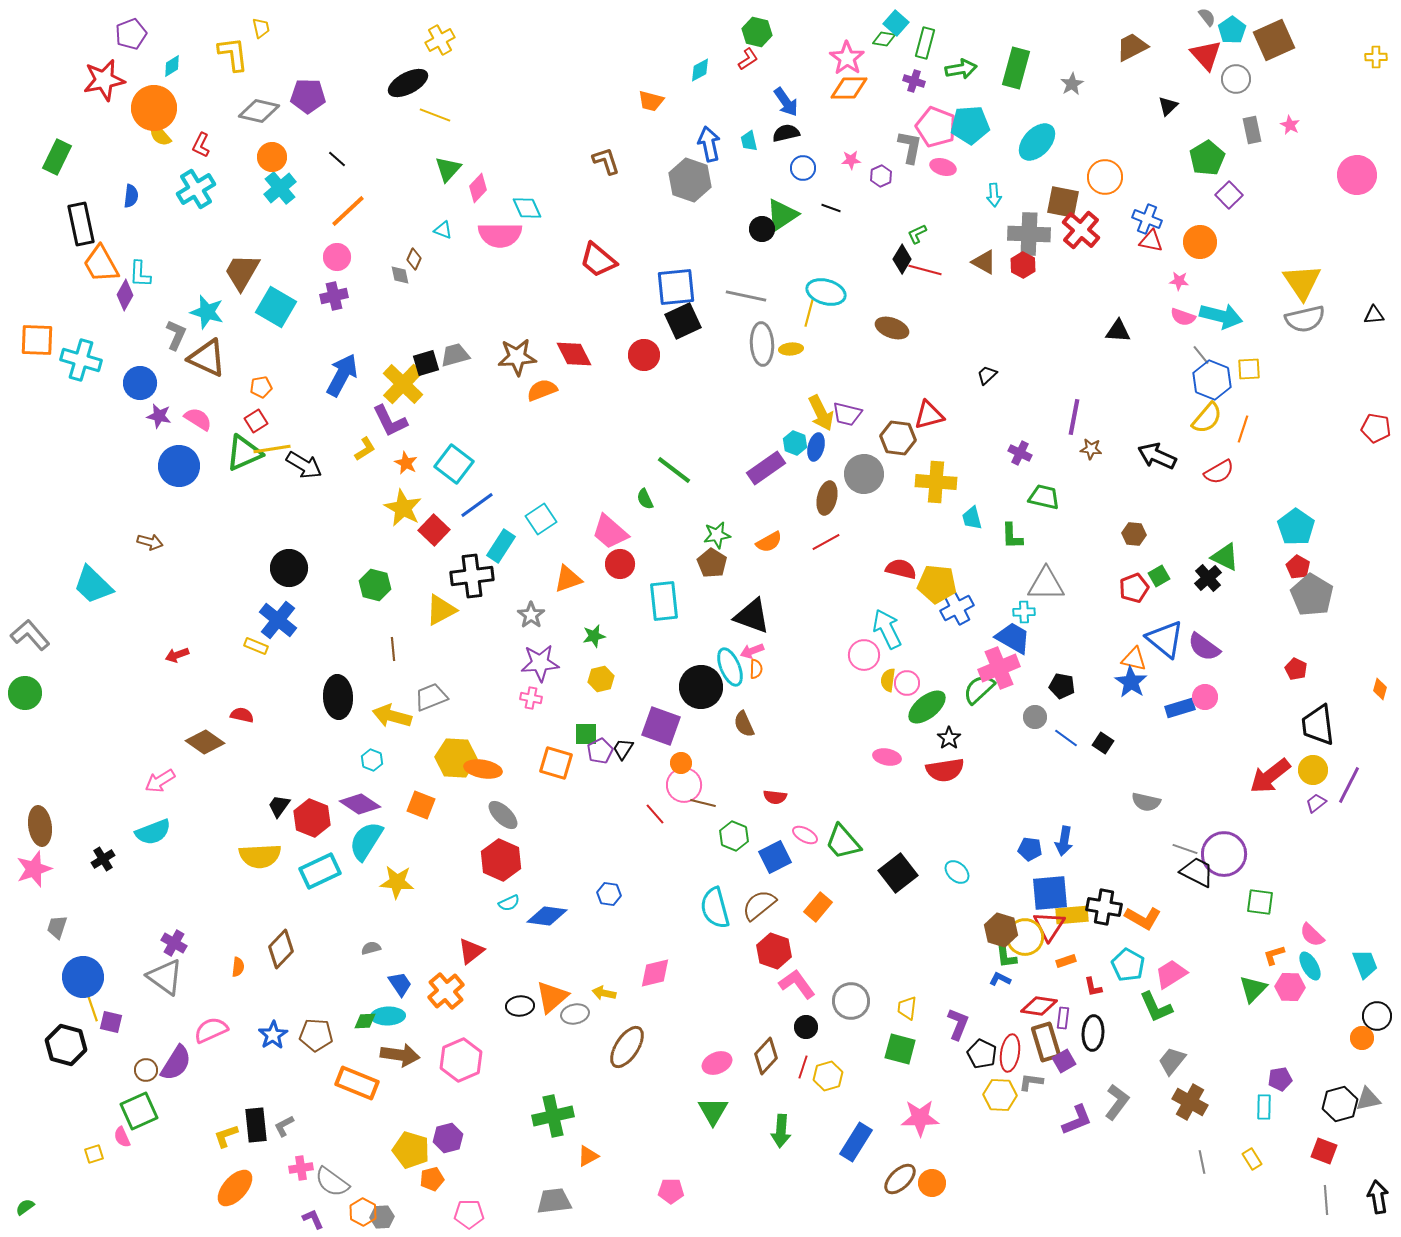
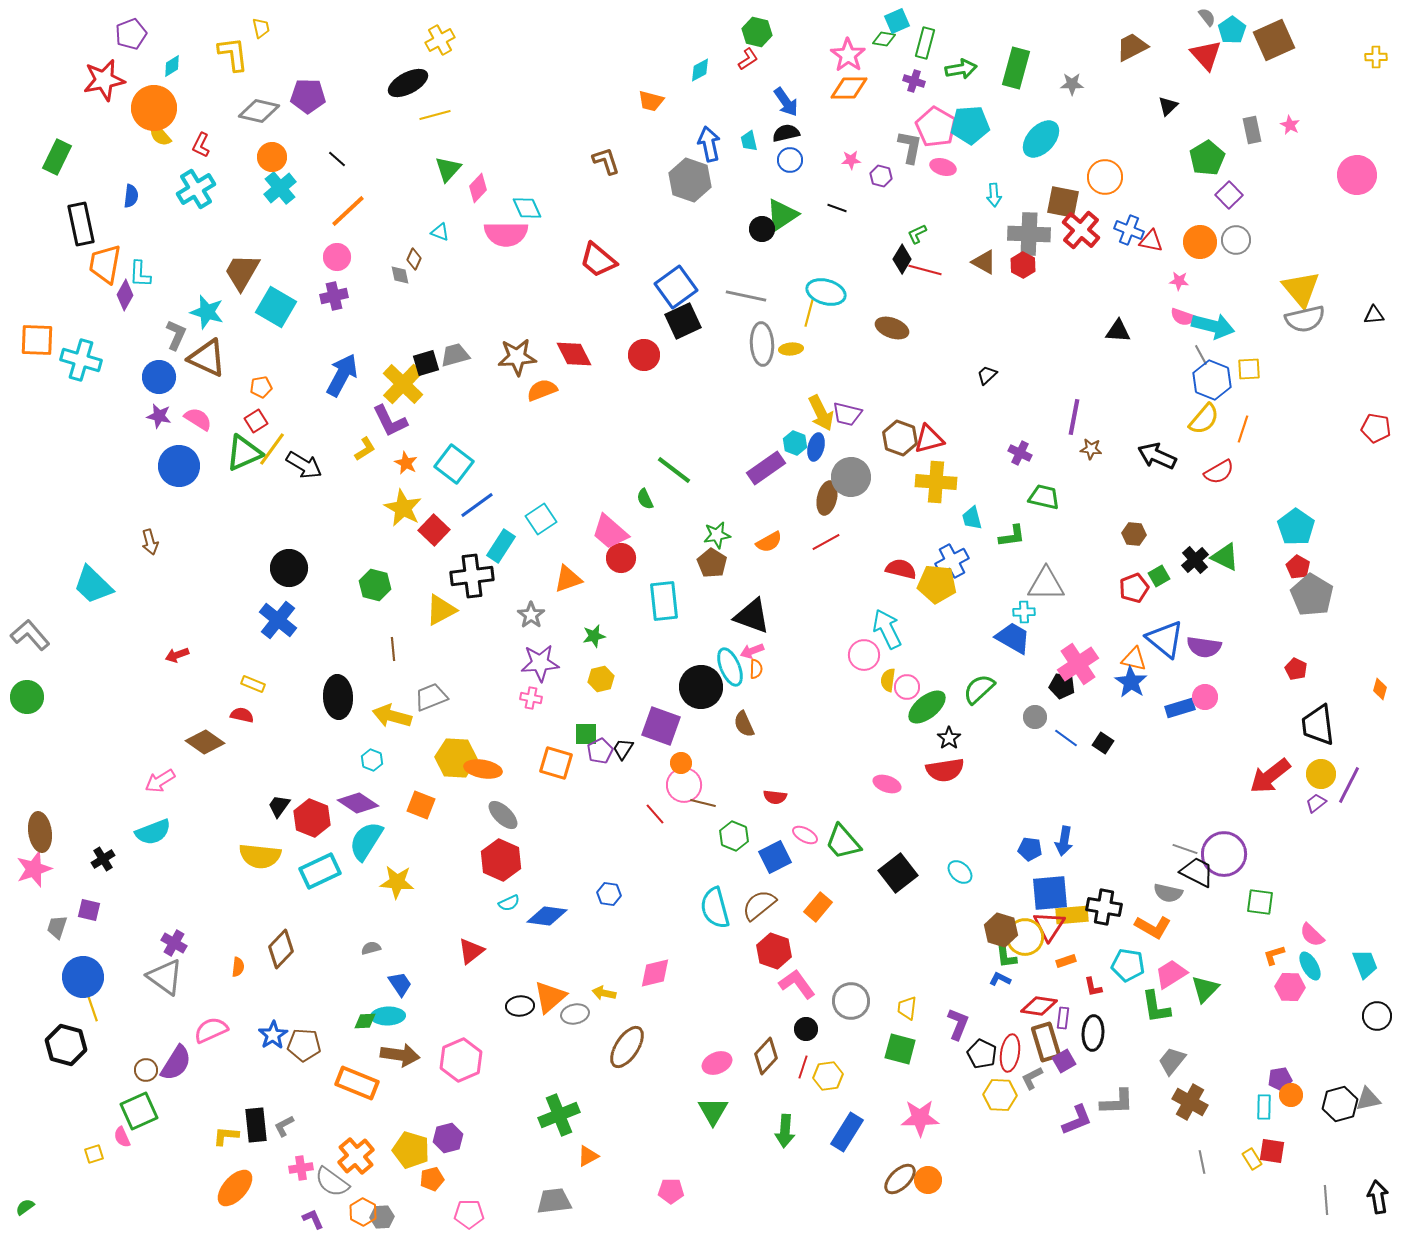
cyan square at (896, 23): moved 1 px right, 2 px up; rotated 25 degrees clockwise
pink star at (847, 58): moved 1 px right, 3 px up
gray circle at (1236, 79): moved 161 px down
gray star at (1072, 84): rotated 30 degrees clockwise
yellow line at (435, 115): rotated 36 degrees counterclockwise
pink pentagon at (936, 127): rotated 9 degrees clockwise
cyan ellipse at (1037, 142): moved 4 px right, 3 px up
blue circle at (803, 168): moved 13 px left, 8 px up
purple hexagon at (881, 176): rotated 20 degrees counterclockwise
black line at (831, 208): moved 6 px right
blue cross at (1147, 219): moved 18 px left, 11 px down
cyan triangle at (443, 230): moved 3 px left, 2 px down
pink semicircle at (500, 235): moved 6 px right, 1 px up
orange trapezoid at (101, 264): moved 4 px right; rotated 39 degrees clockwise
yellow triangle at (1302, 282): moved 1 px left, 7 px down; rotated 6 degrees counterclockwise
blue square at (676, 287): rotated 30 degrees counterclockwise
cyan arrow at (1221, 316): moved 8 px left, 10 px down
gray line at (1201, 355): rotated 10 degrees clockwise
blue circle at (140, 383): moved 19 px right, 6 px up
red triangle at (929, 415): moved 24 px down
yellow semicircle at (1207, 418): moved 3 px left, 1 px down
brown hexagon at (898, 438): moved 2 px right; rotated 12 degrees clockwise
yellow line at (272, 449): rotated 45 degrees counterclockwise
gray circle at (864, 474): moved 13 px left, 3 px down
green L-shape at (1012, 536): rotated 96 degrees counterclockwise
brown arrow at (150, 542): rotated 60 degrees clockwise
red circle at (620, 564): moved 1 px right, 6 px up
black cross at (1208, 578): moved 13 px left, 18 px up
blue cross at (957, 608): moved 5 px left, 47 px up
yellow rectangle at (256, 646): moved 3 px left, 38 px down
purple semicircle at (1204, 647): rotated 28 degrees counterclockwise
pink cross at (999, 668): moved 79 px right, 4 px up; rotated 12 degrees counterclockwise
pink circle at (907, 683): moved 4 px down
green circle at (25, 693): moved 2 px right, 4 px down
pink ellipse at (887, 757): moved 27 px down; rotated 8 degrees clockwise
yellow circle at (1313, 770): moved 8 px right, 4 px down
gray semicircle at (1146, 802): moved 22 px right, 91 px down
purple diamond at (360, 804): moved 2 px left, 1 px up
brown ellipse at (40, 826): moved 6 px down
yellow semicircle at (260, 856): rotated 9 degrees clockwise
cyan ellipse at (957, 872): moved 3 px right
orange L-shape at (1143, 918): moved 10 px right, 9 px down
cyan pentagon at (1128, 965): rotated 20 degrees counterclockwise
green triangle at (1253, 989): moved 48 px left
orange cross at (446, 991): moved 90 px left, 165 px down
orange triangle at (552, 997): moved 2 px left
green L-shape at (1156, 1007): rotated 15 degrees clockwise
purple square at (111, 1022): moved 22 px left, 112 px up
black circle at (806, 1027): moved 2 px down
brown pentagon at (316, 1035): moved 12 px left, 10 px down
orange circle at (1362, 1038): moved 71 px left, 57 px down
yellow hexagon at (828, 1076): rotated 8 degrees clockwise
gray L-shape at (1031, 1082): moved 1 px right, 4 px up; rotated 35 degrees counterclockwise
gray L-shape at (1117, 1102): rotated 51 degrees clockwise
green cross at (553, 1116): moved 6 px right, 1 px up; rotated 9 degrees counterclockwise
green arrow at (781, 1131): moved 4 px right
yellow L-shape at (226, 1136): rotated 24 degrees clockwise
blue rectangle at (856, 1142): moved 9 px left, 10 px up
red square at (1324, 1151): moved 52 px left; rotated 12 degrees counterclockwise
orange circle at (932, 1183): moved 4 px left, 3 px up
